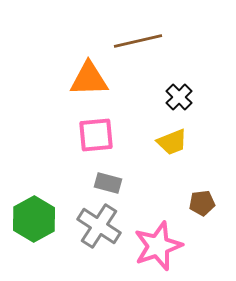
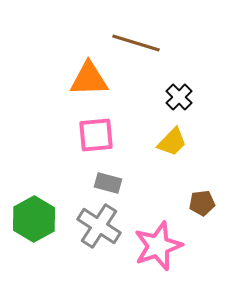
brown line: moved 2 px left, 2 px down; rotated 30 degrees clockwise
yellow trapezoid: rotated 24 degrees counterclockwise
